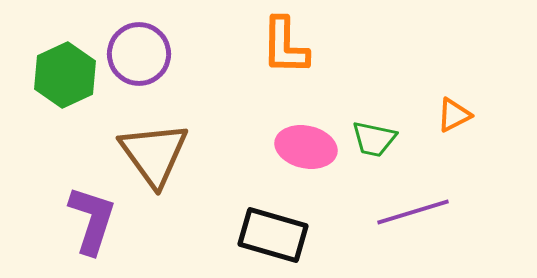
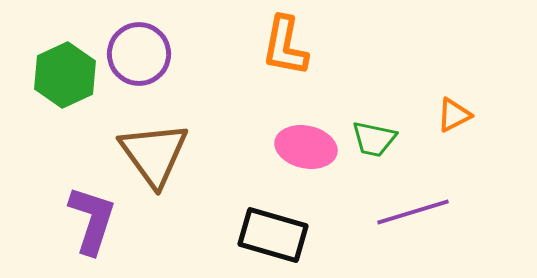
orange L-shape: rotated 10 degrees clockwise
